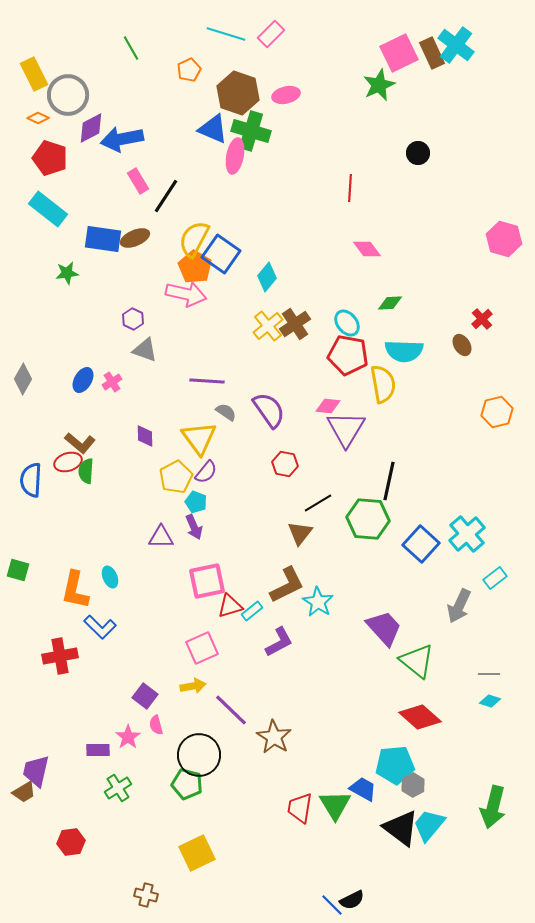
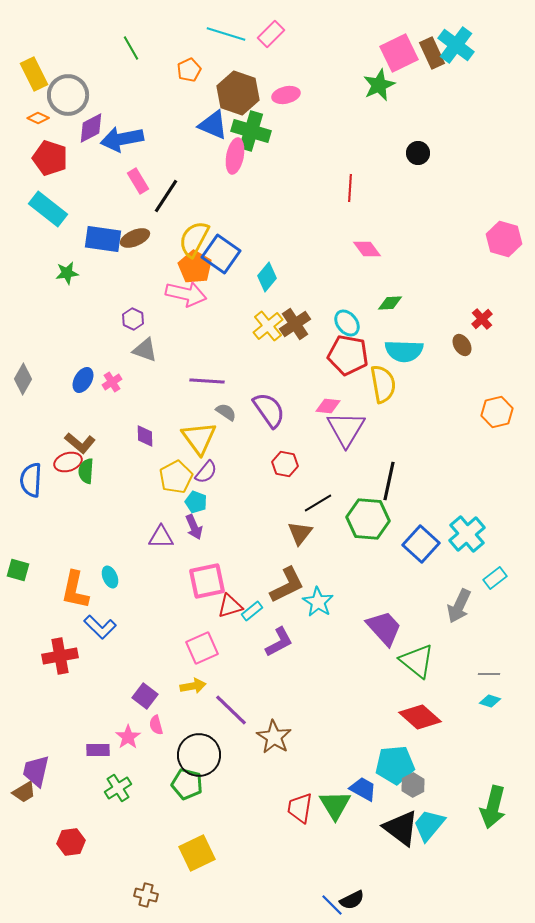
blue triangle at (213, 129): moved 4 px up
